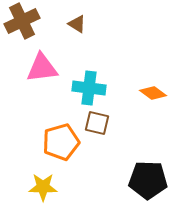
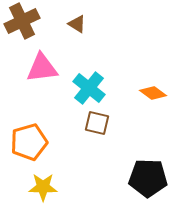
cyan cross: rotated 32 degrees clockwise
orange pentagon: moved 32 px left
black pentagon: moved 2 px up
